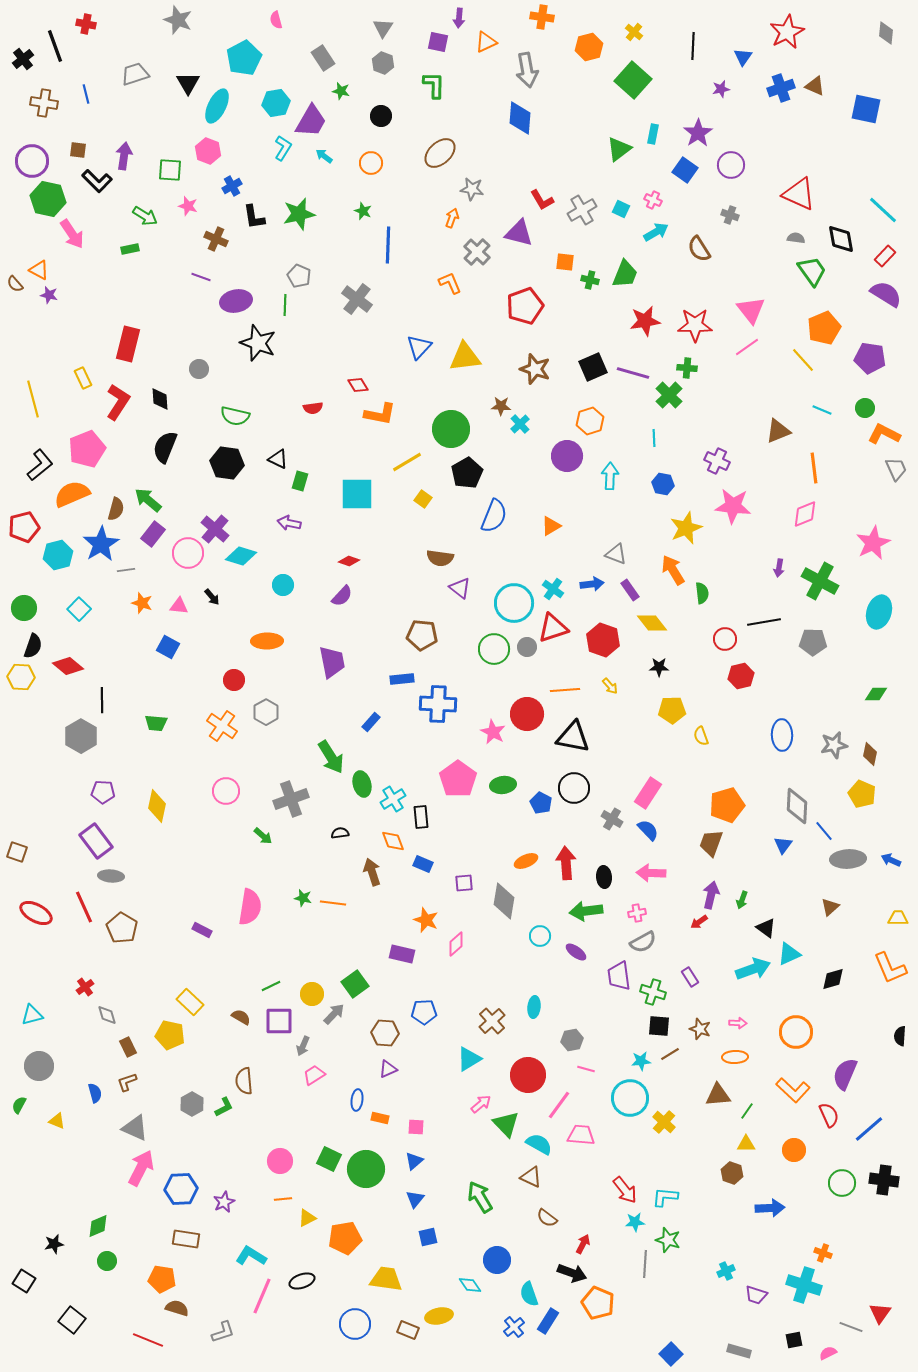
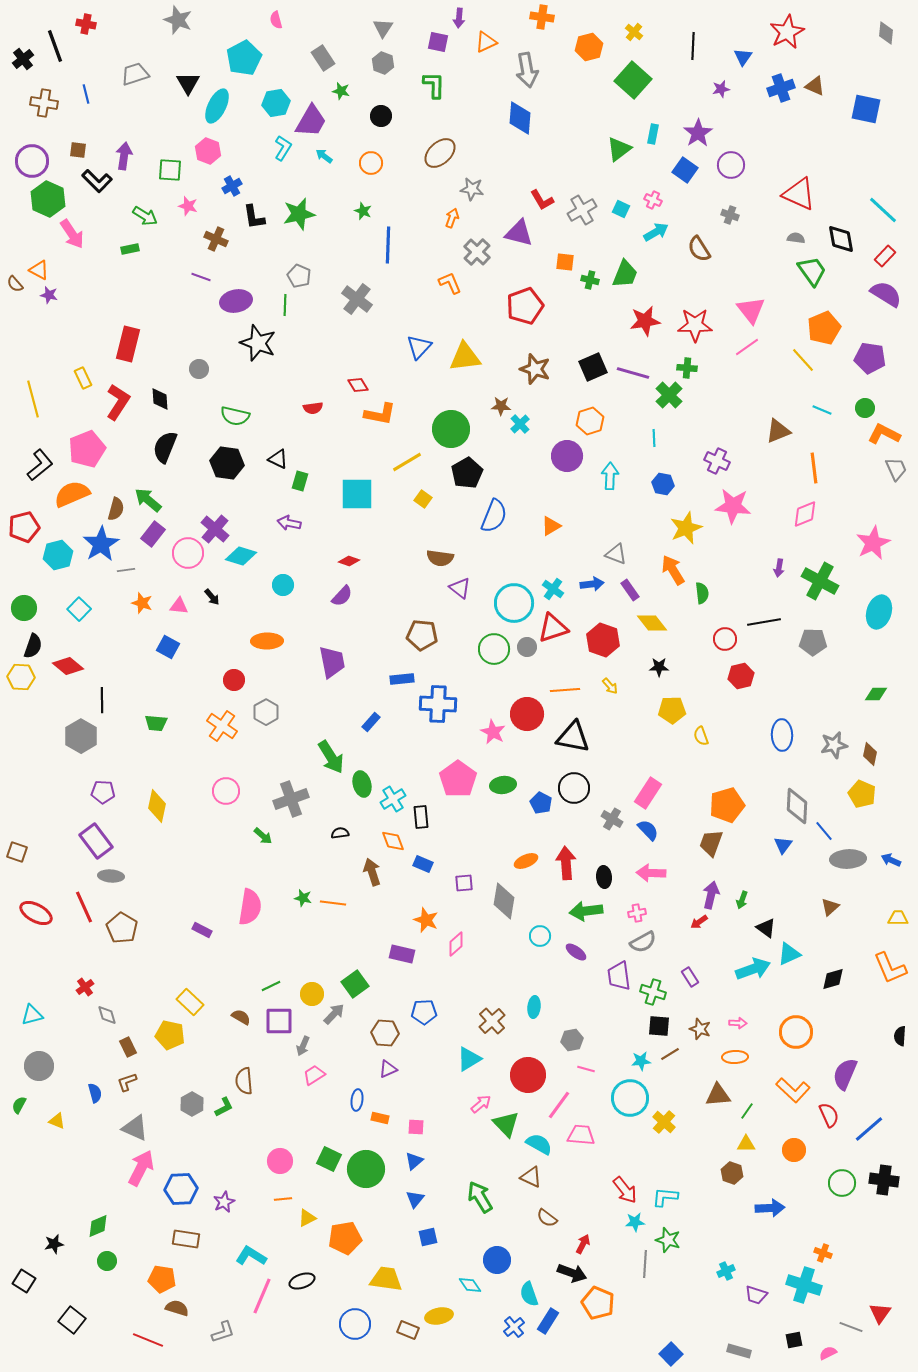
green hexagon at (48, 199): rotated 12 degrees clockwise
